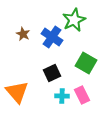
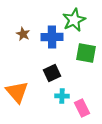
blue cross: rotated 35 degrees counterclockwise
green square: moved 10 px up; rotated 20 degrees counterclockwise
pink rectangle: moved 13 px down
